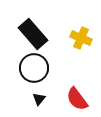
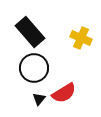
black rectangle: moved 3 px left, 2 px up
red semicircle: moved 13 px left, 6 px up; rotated 85 degrees counterclockwise
